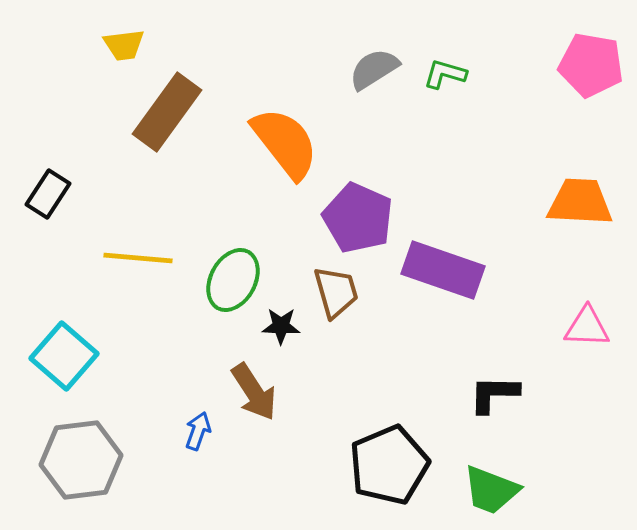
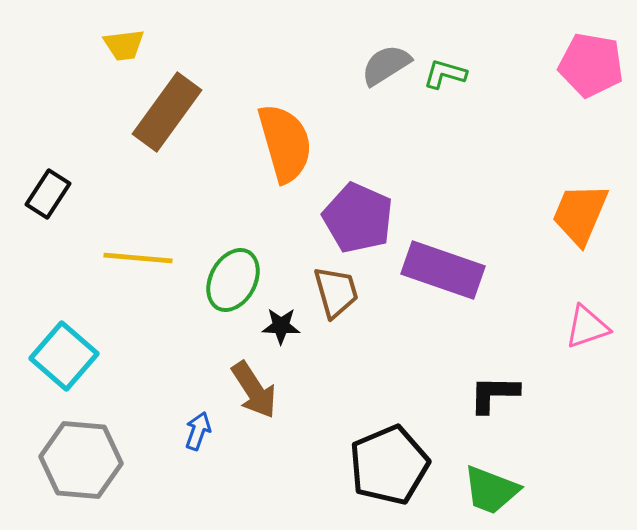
gray semicircle: moved 12 px right, 4 px up
orange semicircle: rotated 22 degrees clockwise
orange trapezoid: moved 12 px down; rotated 70 degrees counterclockwise
pink triangle: rotated 21 degrees counterclockwise
brown arrow: moved 2 px up
gray hexagon: rotated 12 degrees clockwise
